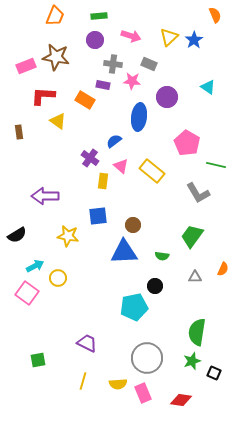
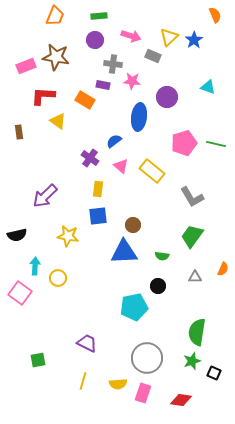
gray rectangle at (149, 64): moved 4 px right, 8 px up
cyan triangle at (208, 87): rotated 14 degrees counterclockwise
pink pentagon at (187, 143): moved 3 px left; rotated 25 degrees clockwise
green line at (216, 165): moved 21 px up
yellow rectangle at (103, 181): moved 5 px left, 8 px down
gray L-shape at (198, 193): moved 6 px left, 4 px down
purple arrow at (45, 196): rotated 44 degrees counterclockwise
black semicircle at (17, 235): rotated 18 degrees clockwise
cyan arrow at (35, 266): rotated 60 degrees counterclockwise
black circle at (155, 286): moved 3 px right
pink square at (27, 293): moved 7 px left
pink rectangle at (143, 393): rotated 42 degrees clockwise
